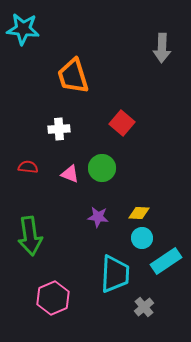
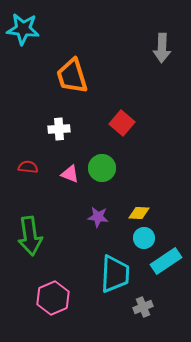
orange trapezoid: moved 1 px left
cyan circle: moved 2 px right
gray cross: moved 1 px left; rotated 18 degrees clockwise
